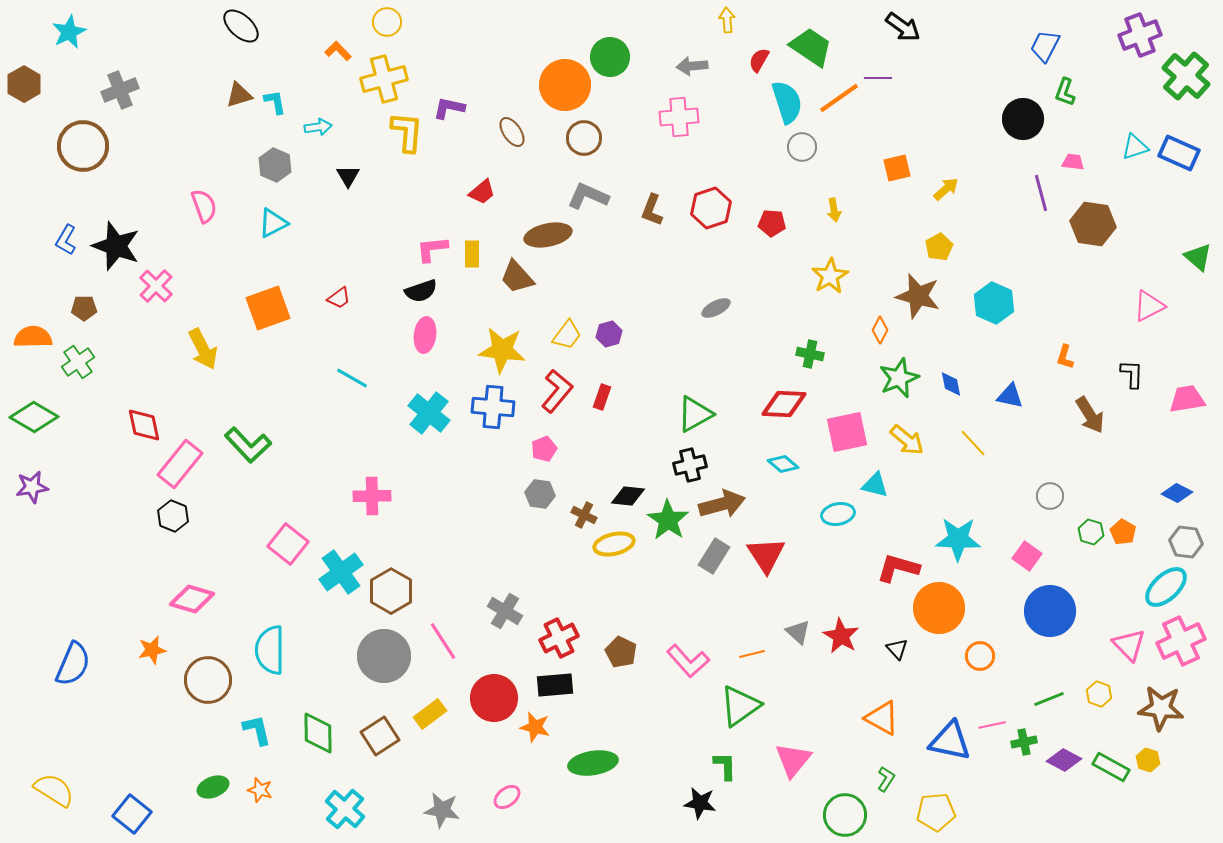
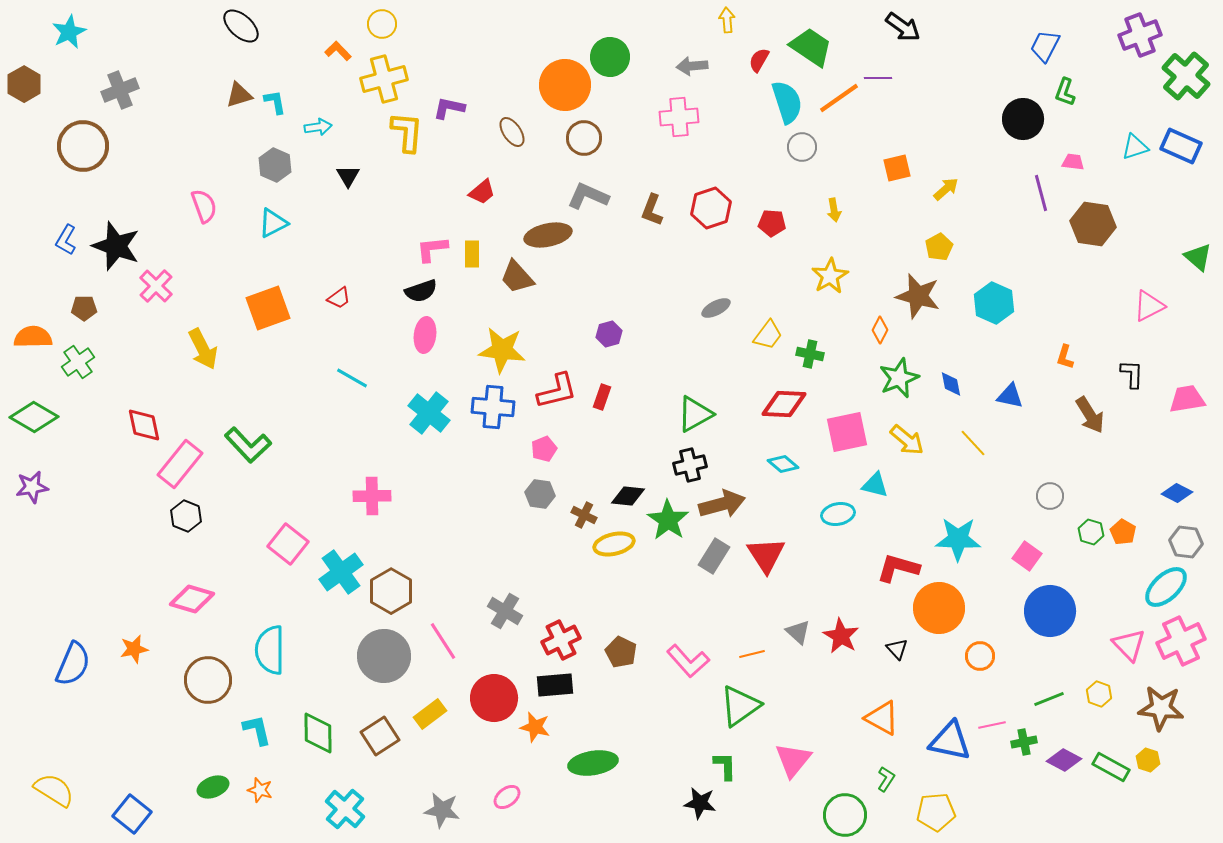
yellow circle at (387, 22): moved 5 px left, 2 px down
blue rectangle at (1179, 153): moved 2 px right, 7 px up
yellow trapezoid at (567, 335): moved 201 px right
red L-shape at (557, 391): rotated 36 degrees clockwise
black hexagon at (173, 516): moved 13 px right
red cross at (559, 638): moved 2 px right, 2 px down
orange star at (152, 650): moved 18 px left, 1 px up
